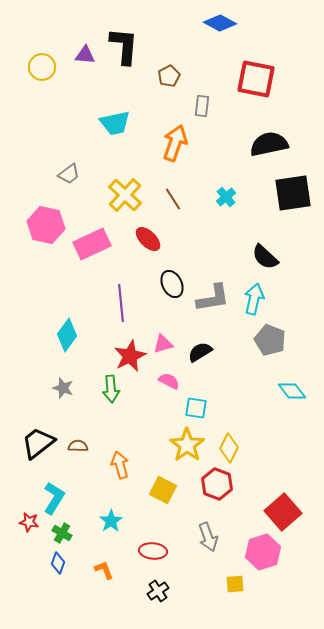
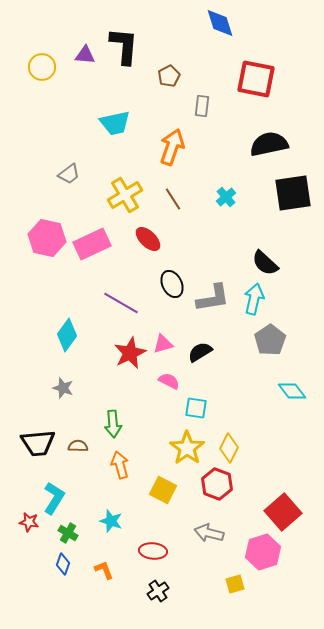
blue diamond at (220, 23): rotated 44 degrees clockwise
orange arrow at (175, 143): moved 3 px left, 4 px down
yellow cross at (125, 195): rotated 16 degrees clockwise
pink hexagon at (46, 225): moved 1 px right, 13 px down
black semicircle at (265, 257): moved 6 px down
purple line at (121, 303): rotated 54 degrees counterclockwise
gray pentagon at (270, 340): rotated 16 degrees clockwise
red star at (130, 356): moved 3 px up
green arrow at (111, 389): moved 2 px right, 35 px down
black trapezoid at (38, 443): rotated 147 degrees counterclockwise
yellow star at (187, 445): moved 3 px down
cyan star at (111, 521): rotated 20 degrees counterclockwise
green cross at (62, 533): moved 6 px right
gray arrow at (208, 537): moved 1 px right, 4 px up; rotated 124 degrees clockwise
blue diamond at (58, 563): moved 5 px right, 1 px down
yellow square at (235, 584): rotated 12 degrees counterclockwise
